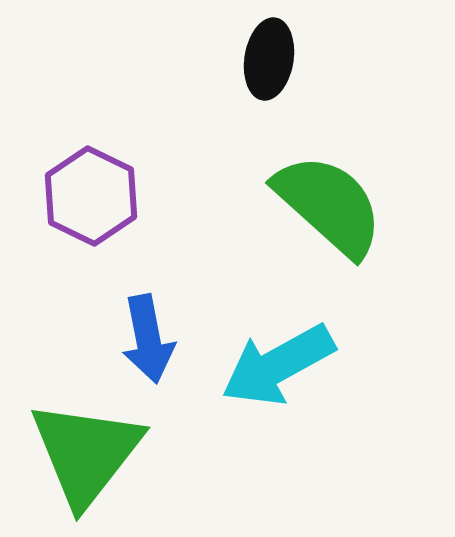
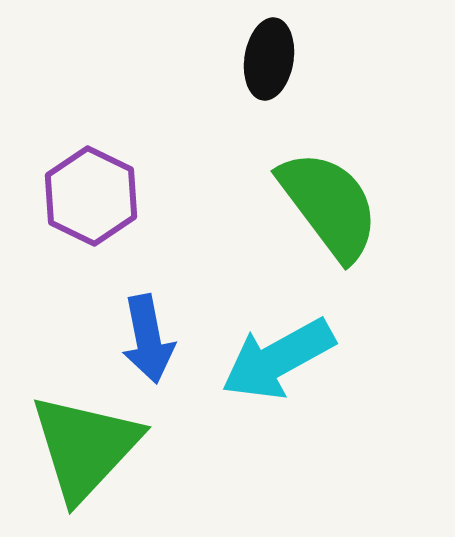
green semicircle: rotated 11 degrees clockwise
cyan arrow: moved 6 px up
green triangle: moved 1 px left, 6 px up; rotated 5 degrees clockwise
